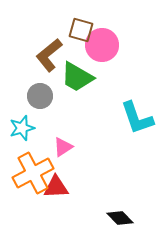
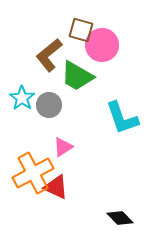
green trapezoid: moved 1 px up
gray circle: moved 9 px right, 9 px down
cyan L-shape: moved 15 px left
cyan star: moved 30 px up; rotated 20 degrees counterclockwise
red triangle: rotated 28 degrees clockwise
